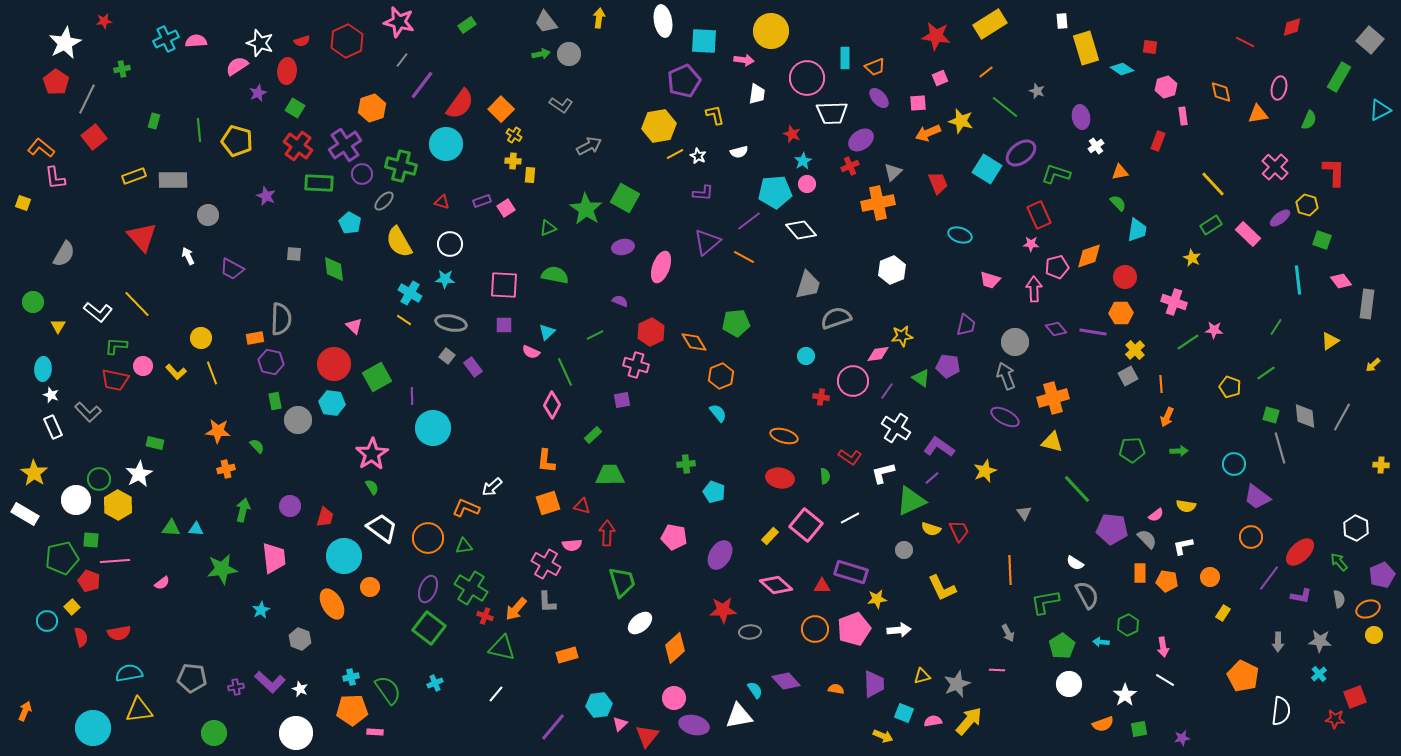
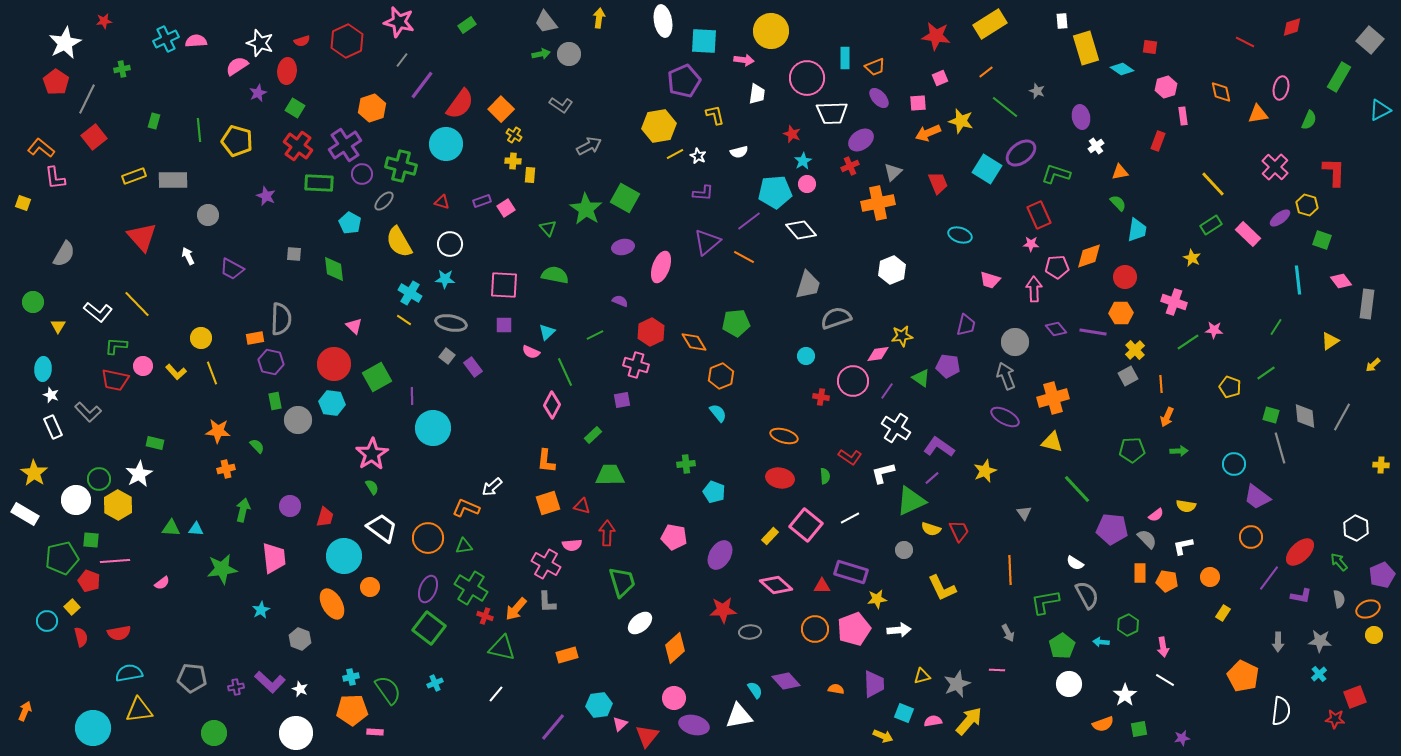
pink ellipse at (1279, 88): moved 2 px right
green triangle at (548, 228): rotated 48 degrees counterclockwise
pink pentagon at (1057, 267): rotated 10 degrees clockwise
